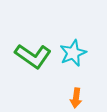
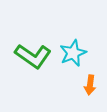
orange arrow: moved 14 px right, 13 px up
